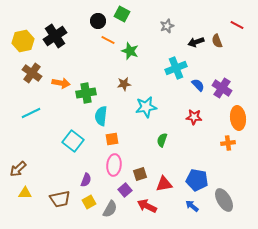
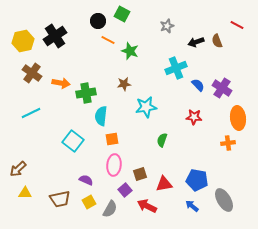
purple semicircle: rotated 88 degrees counterclockwise
